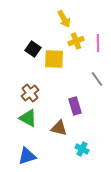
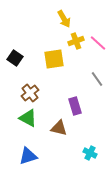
pink line: rotated 48 degrees counterclockwise
black square: moved 18 px left, 9 px down
yellow square: rotated 10 degrees counterclockwise
cyan cross: moved 8 px right, 4 px down
blue triangle: moved 1 px right
